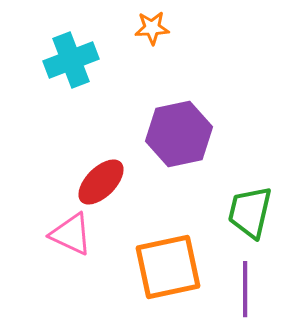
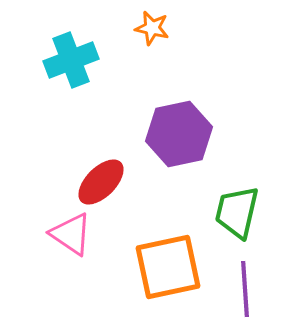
orange star: rotated 16 degrees clockwise
green trapezoid: moved 13 px left
pink triangle: rotated 9 degrees clockwise
purple line: rotated 4 degrees counterclockwise
